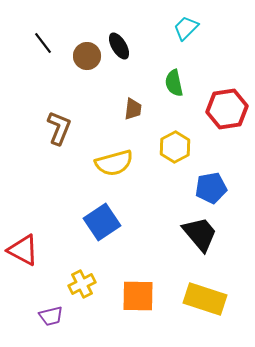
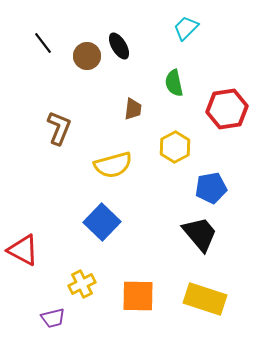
yellow semicircle: moved 1 px left, 2 px down
blue square: rotated 12 degrees counterclockwise
purple trapezoid: moved 2 px right, 2 px down
